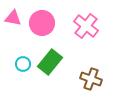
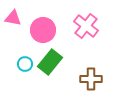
pink circle: moved 1 px right, 7 px down
cyan circle: moved 2 px right
brown cross: rotated 20 degrees counterclockwise
